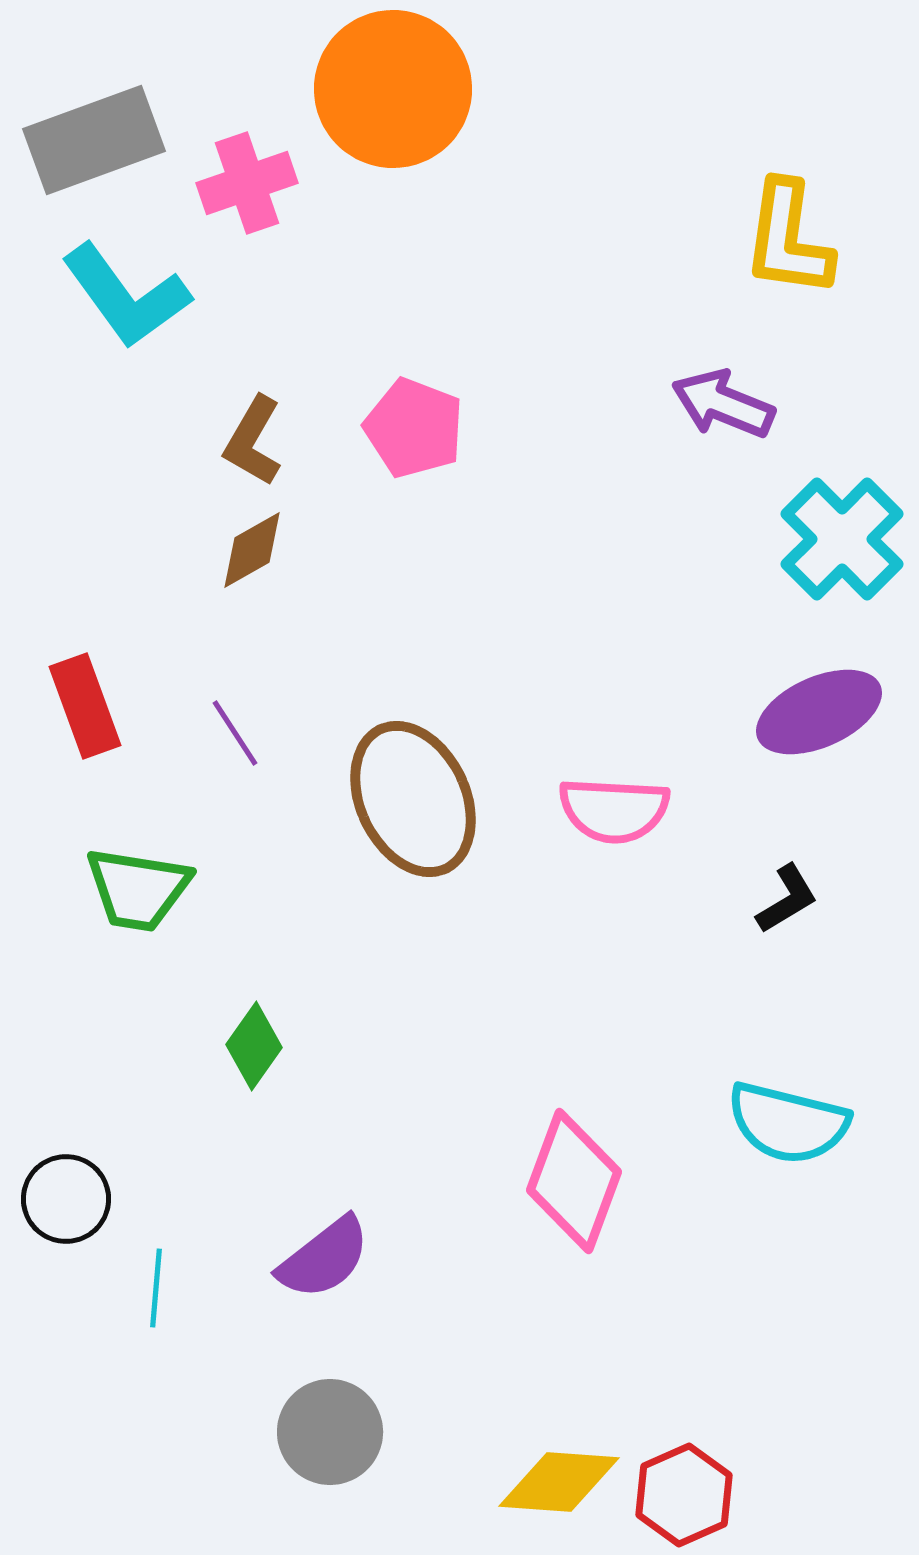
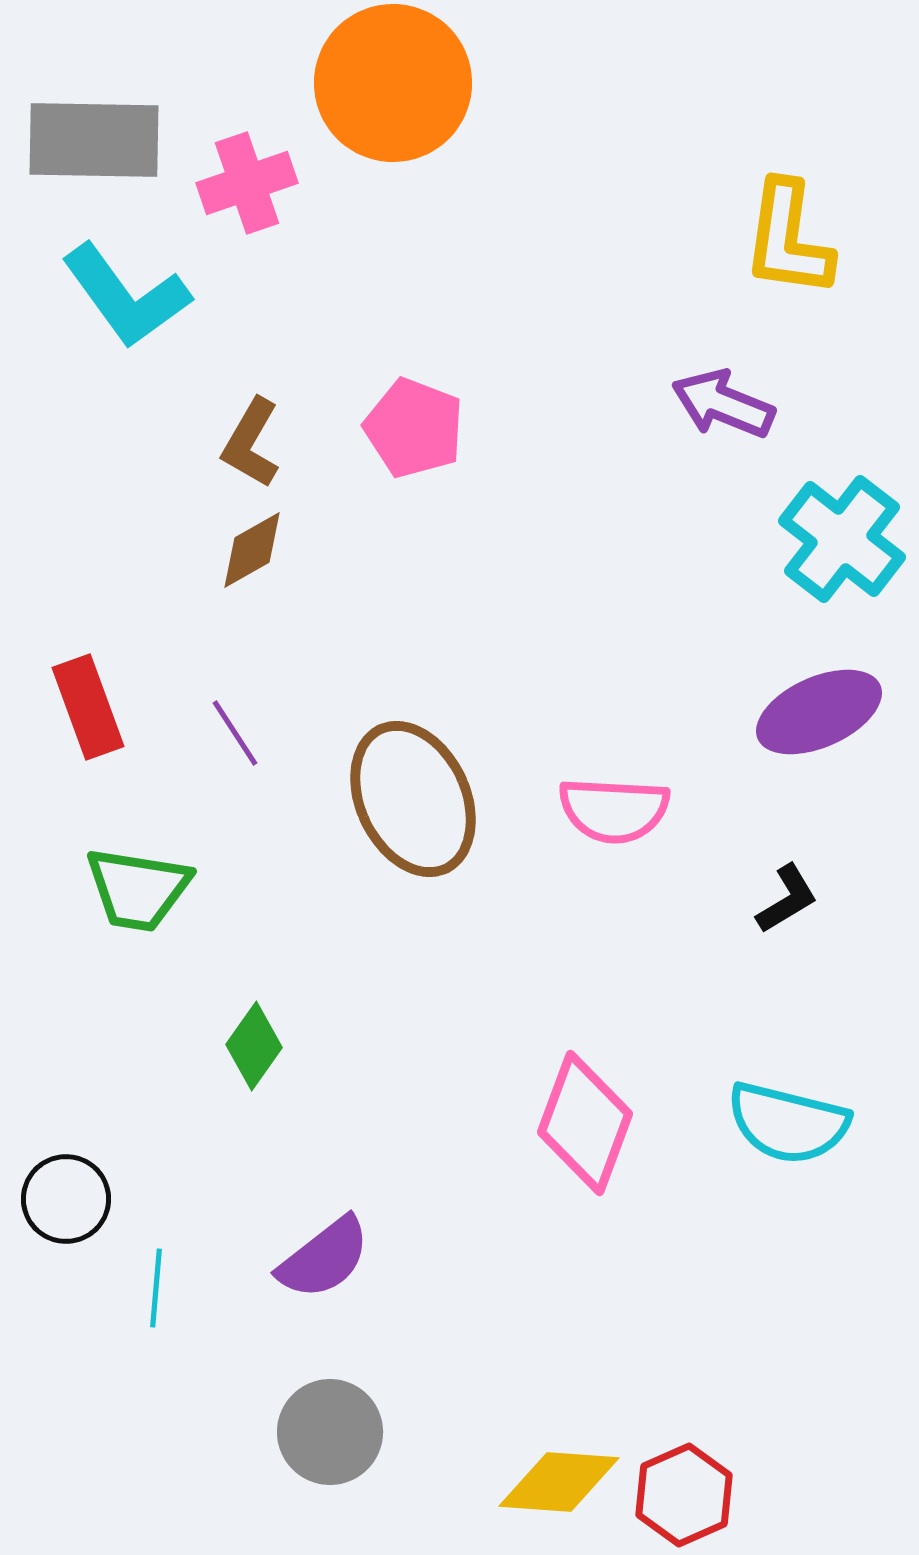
orange circle: moved 6 px up
gray rectangle: rotated 21 degrees clockwise
brown L-shape: moved 2 px left, 2 px down
cyan cross: rotated 7 degrees counterclockwise
red rectangle: moved 3 px right, 1 px down
pink diamond: moved 11 px right, 58 px up
